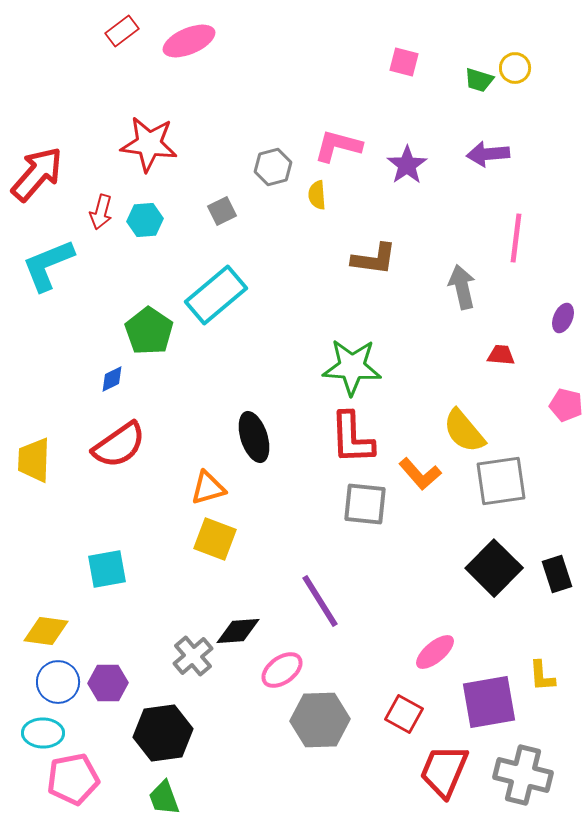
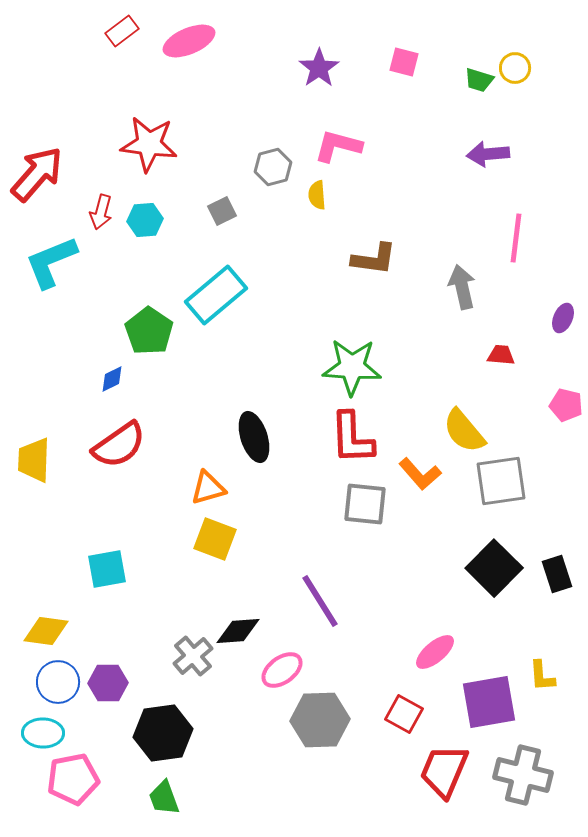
purple star at (407, 165): moved 88 px left, 97 px up
cyan L-shape at (48, 265): moved 3 px right, 3 px up
